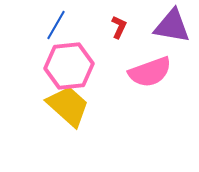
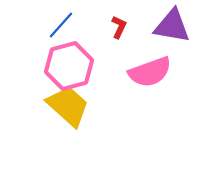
blue line: moved 5 px right; rotated 12 degrees clockwise
pink hexagon: rotated 9 degrees counterclockwise
